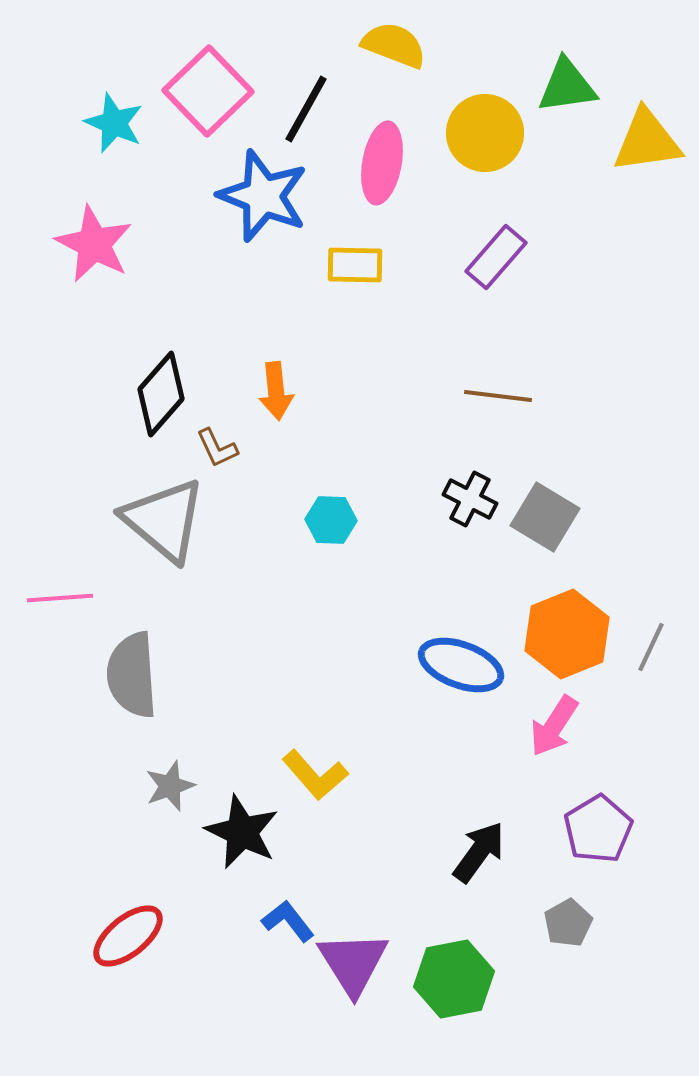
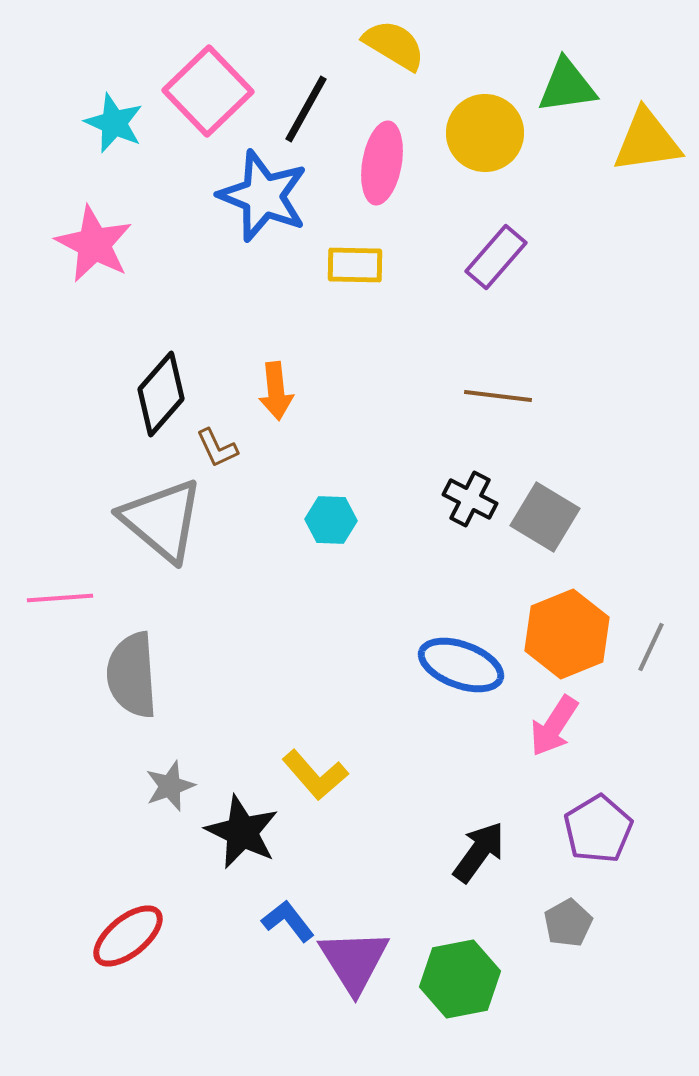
yellow semicircle: rotated 10 degrees clockwise
gray triangle: moved 2 px left
purple triangle: moved 1 px right, 2 px up
green hexagon: moved 6 px right
